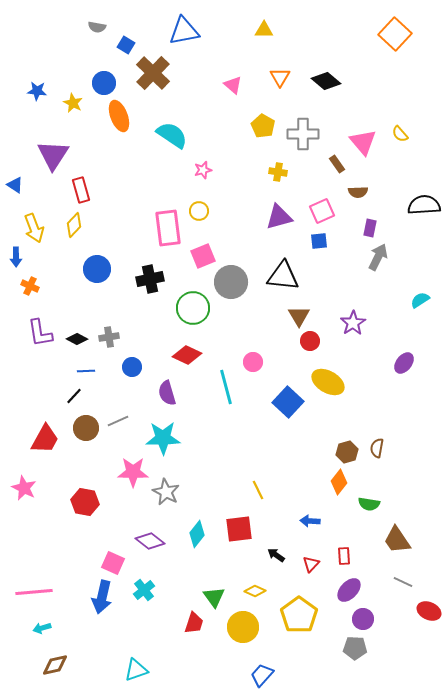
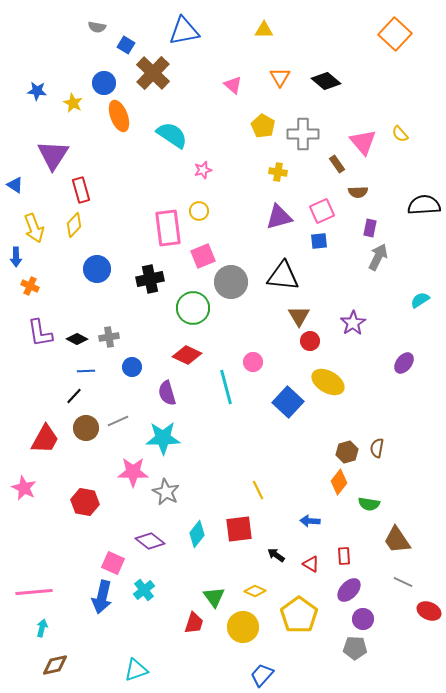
red triangle at (311, 564): rotated 42 degrees counterclockwise
cyan arrow at (42, 628): rotated 120 degrees clockwise
